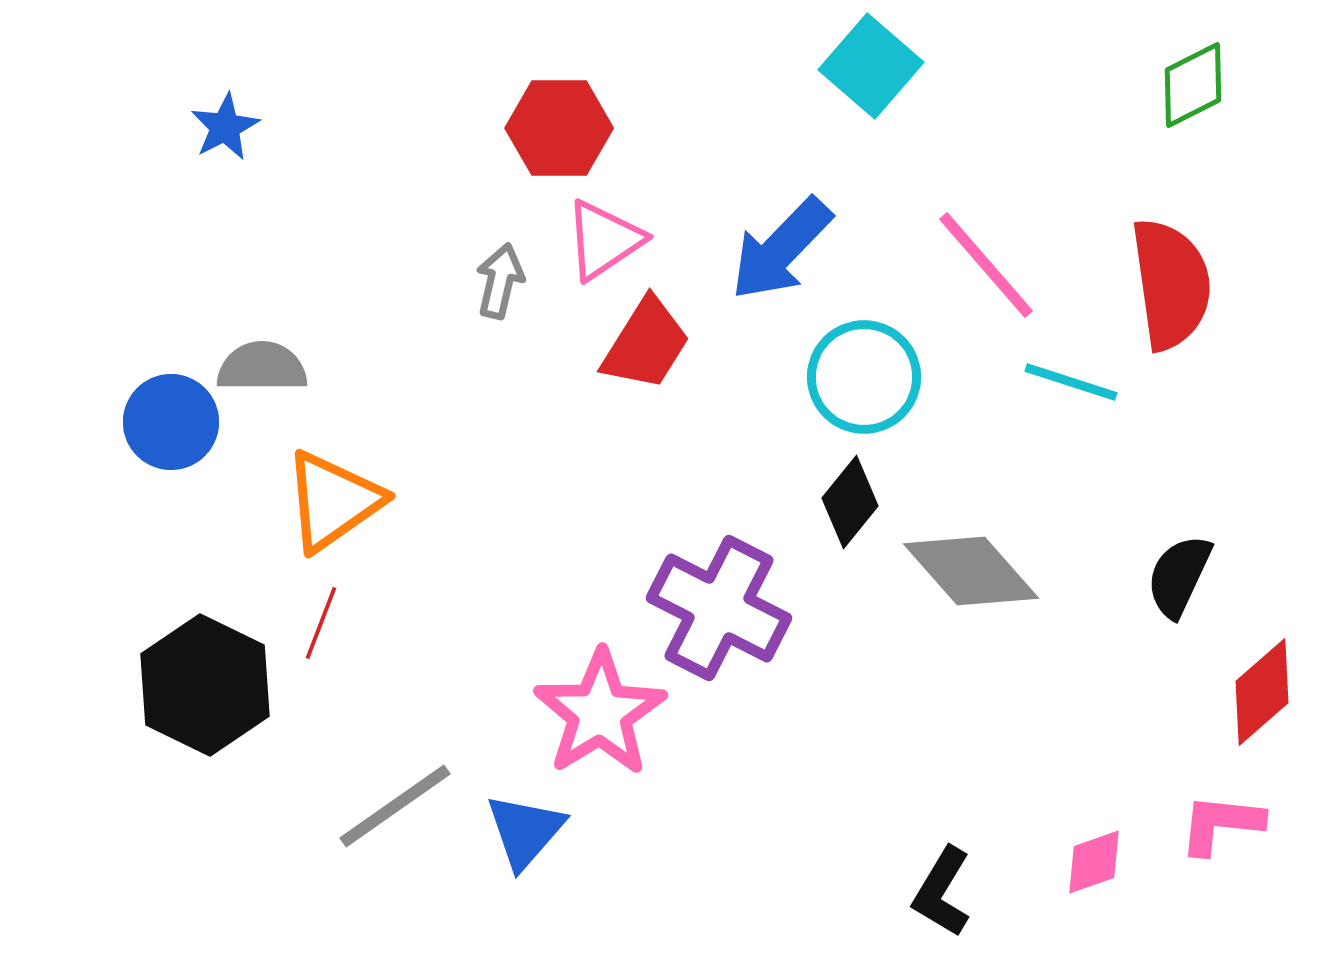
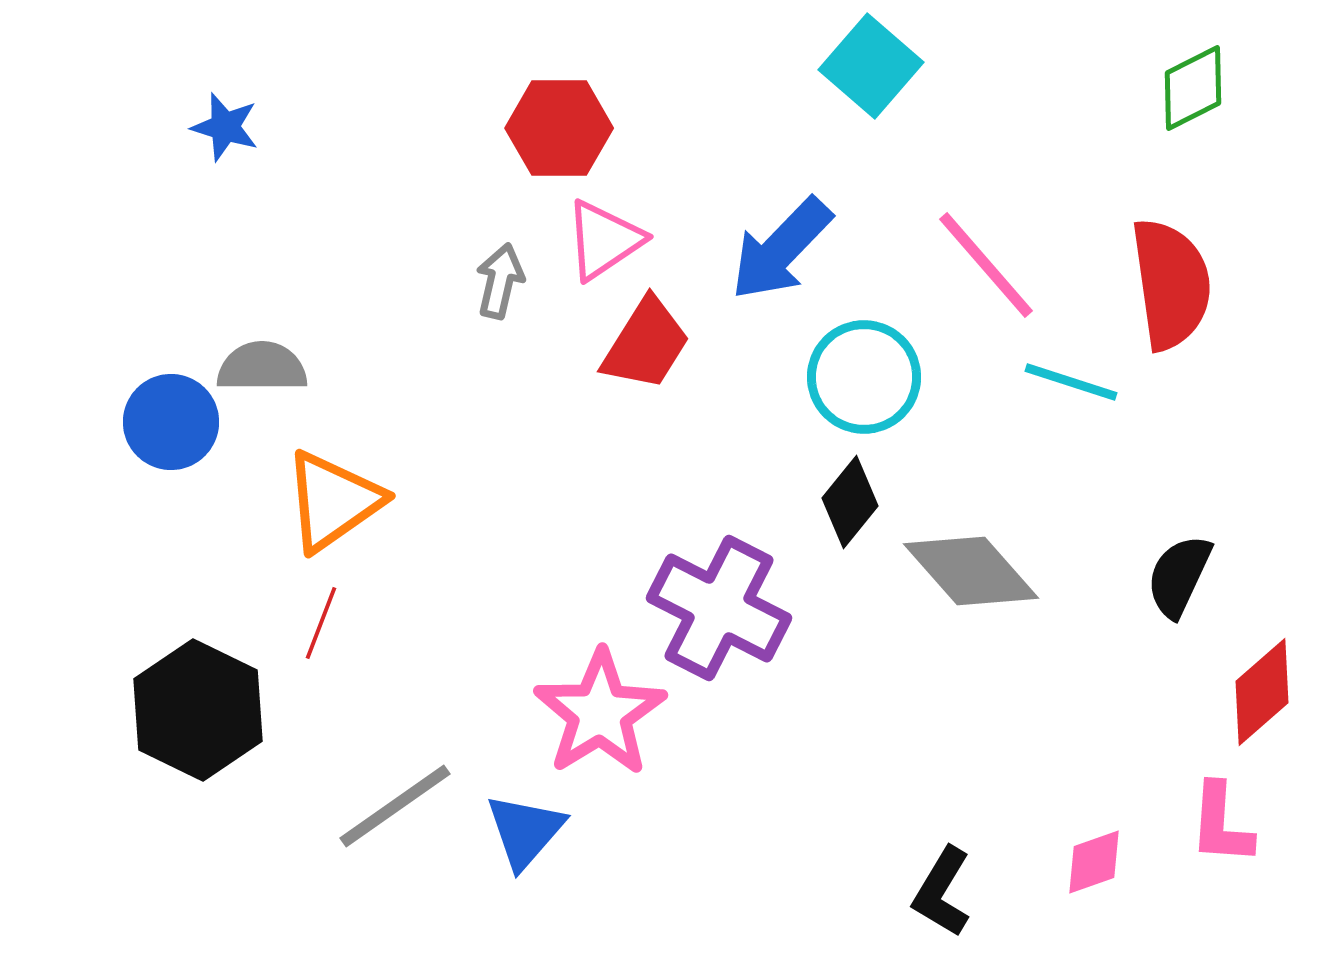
green diamond: moved 3 px down
blue star: rotated 28 degrees counterclockwise
black hexagon: moved 7 px left, 25 px down
pink L-shape: rotated 92 degrees counterclockwise
